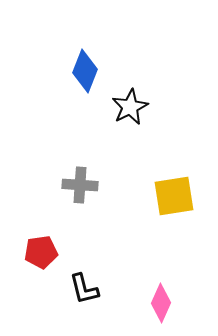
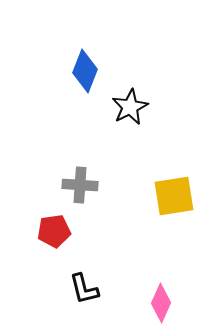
red pentagon: moved 13 px right, 21 px up
